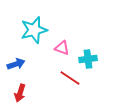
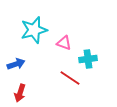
pink triangle: moved 2 px right, 5 px up
